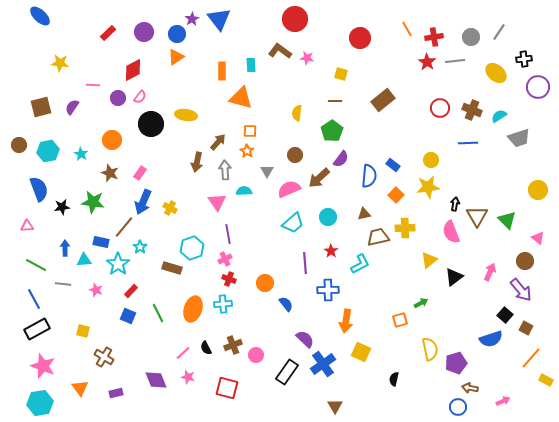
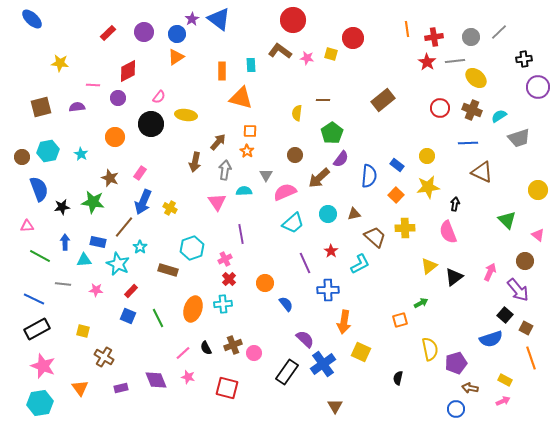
blue ellipse at (40, 16): moved 8 px left, 3 px down
blue triangle at (219, 19): rotated 15 degrees counterclockwise
red circle at (295, 19): moved 2 px left, 1 px down
orange line at (407, 29): rotated 21 degrees clockwise
gray line at (499, 32): rotated 12 degrees clockwise
red circle at (360, 38): moved 7 px left
red diamond at (133, 70): moved 5 px left, 1 px down
yellow ellipse at (496, 73): moved 20 px left, 5 px down
yellow square at (341, 74): moved 10 px left, 20 px up
pink semicircle at (140, 97): moved 19 px right
brown line at (335, 101): moved 12 px left, 1 px up
purple semicircle at (72, 107): moved 5 px right; rotated 49 degrees clockwise
green pentagon at (332, 131): moved 2 px down
orange circle at (112, 140): moved 3 px right, 3 px up
brown circle at (19, 145): moved 3 px right, 12 px down
yellow circle at (431, 160): moved 4 px left, 4 px up
brown arrow at (197, 162): moved 2 px left
blue rectangle at (393, 165): moved 4 px right
gray arrow at (225, 170): rotated 12 degrees clockwise
gray triangle at (267, 171): moved 1 px left, 4 px down
brown star at (110, 173): moved 5 px down
pink semicircle at (289, 189): moved 4 px left, 3 px down
brown triangle at (364, 214): moved 10 px left
brown triangle at (477, 216): moved 5 px right, 44 px up; rotated 35 degrees counterclockwise
cyan circle at (328, 217): moved 3 px up
pink semicircle at (451, 232): moved 3 px left
purple line at (228, 234): moved 13 px right
brown trapezoid at (378, 237): moved 3 px left; rotated 55 degrees clockwise
pink triangle at (538, 238): moved 3 px up
blue rectangle at (101, 242): moved 3 px left
blue arrow at (65, 248): moved 6 px up
yellow triangle at (429, 260): moved 6 px down
purple line at (305, 263): rotated 20 degrees counterclockwise
cyan star at (118, 264): rotated 10 degrees counterclockwise
green line at (36, 265): moved 4 px right, 9 px up
brown rectangle at (172, 268): moved 4 px left, 2 px down
red cross at (229, 279): rotated 24 degrees clockwise
pink star at (96, 290): rotated 16 degrees counterclockwise
purple arrow at (521, 290): moved 3 px left
blue line at (34, 299): rotated 35 degrees counterclockwise
green line at (158, 313): moved 5 px down
orange arrow at (346, 321): moved 2 px left, 1 px down
pink circle at (256, 355): moved 2 px left, 2 px up
orange line at (531, 358): rotated 60 degrees counterclockwise
black semicircle at (394, 379): moved 4 px right, 1 px up
yellow rectangle at (546, 380): moved 41 px left
purple rectangle at (116, 393): moved 5 px right, 5 px up
blue circle at (458, 407): moved 2 px left, 2 px down
